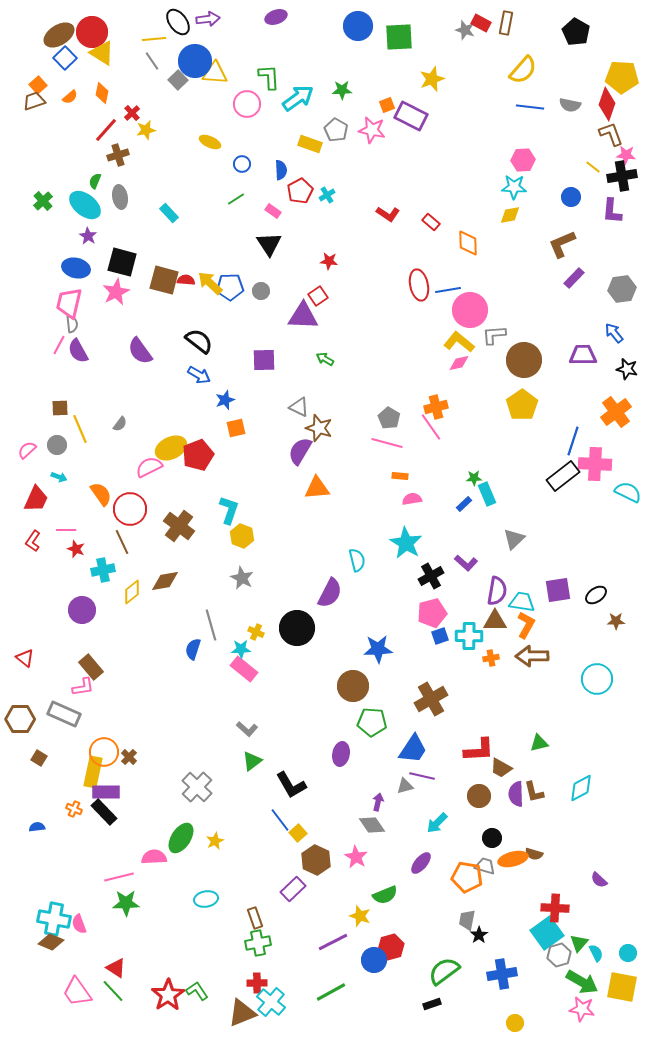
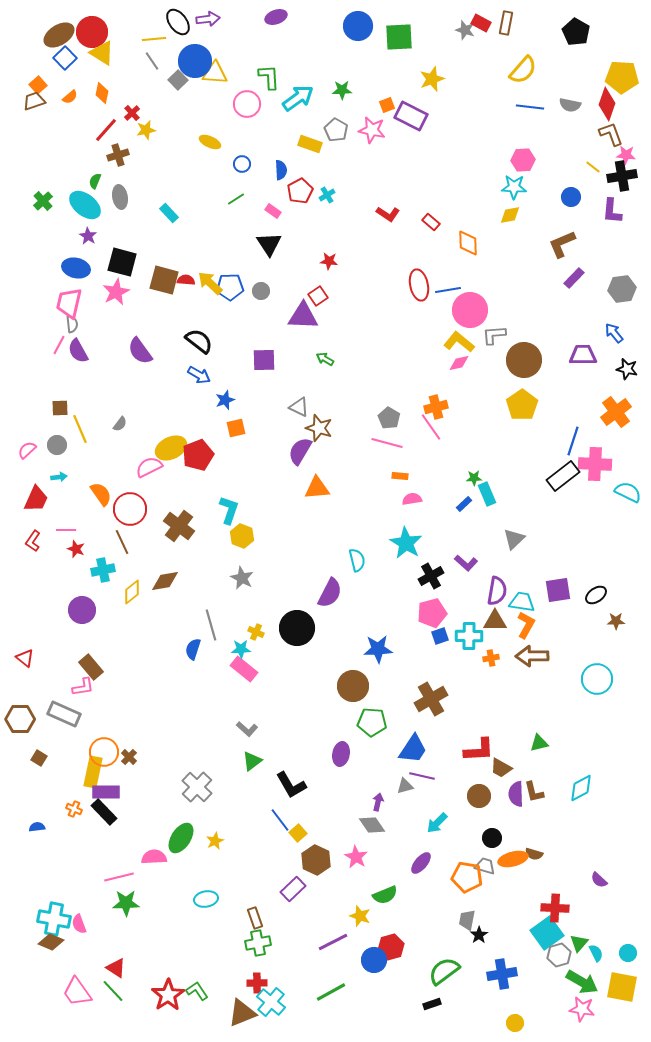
cyan arrow at (59, 477): rotated 28 degrees counterclockwise
